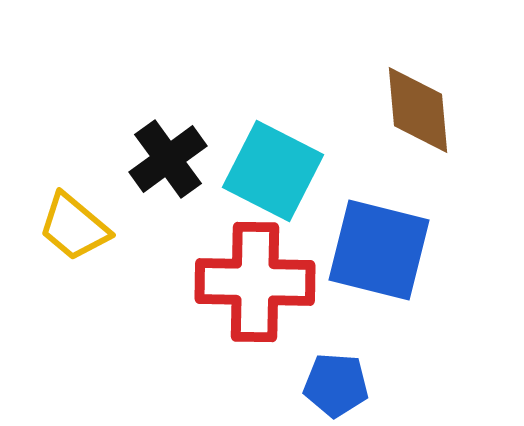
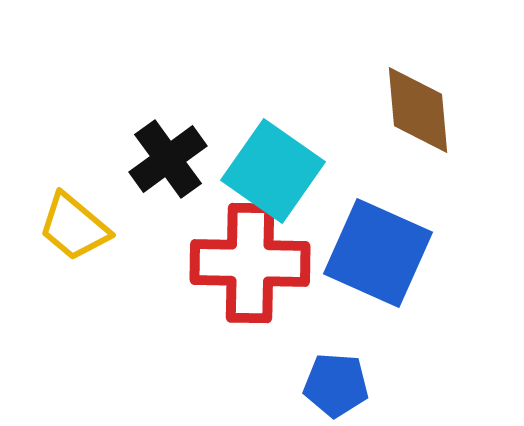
cyan square: rotated 8 degrees clockwise
blue square: moved 1 px left, 3 px down; rotated 10 degrees clockwise
red cross: moved 5 px left, 19 px up
